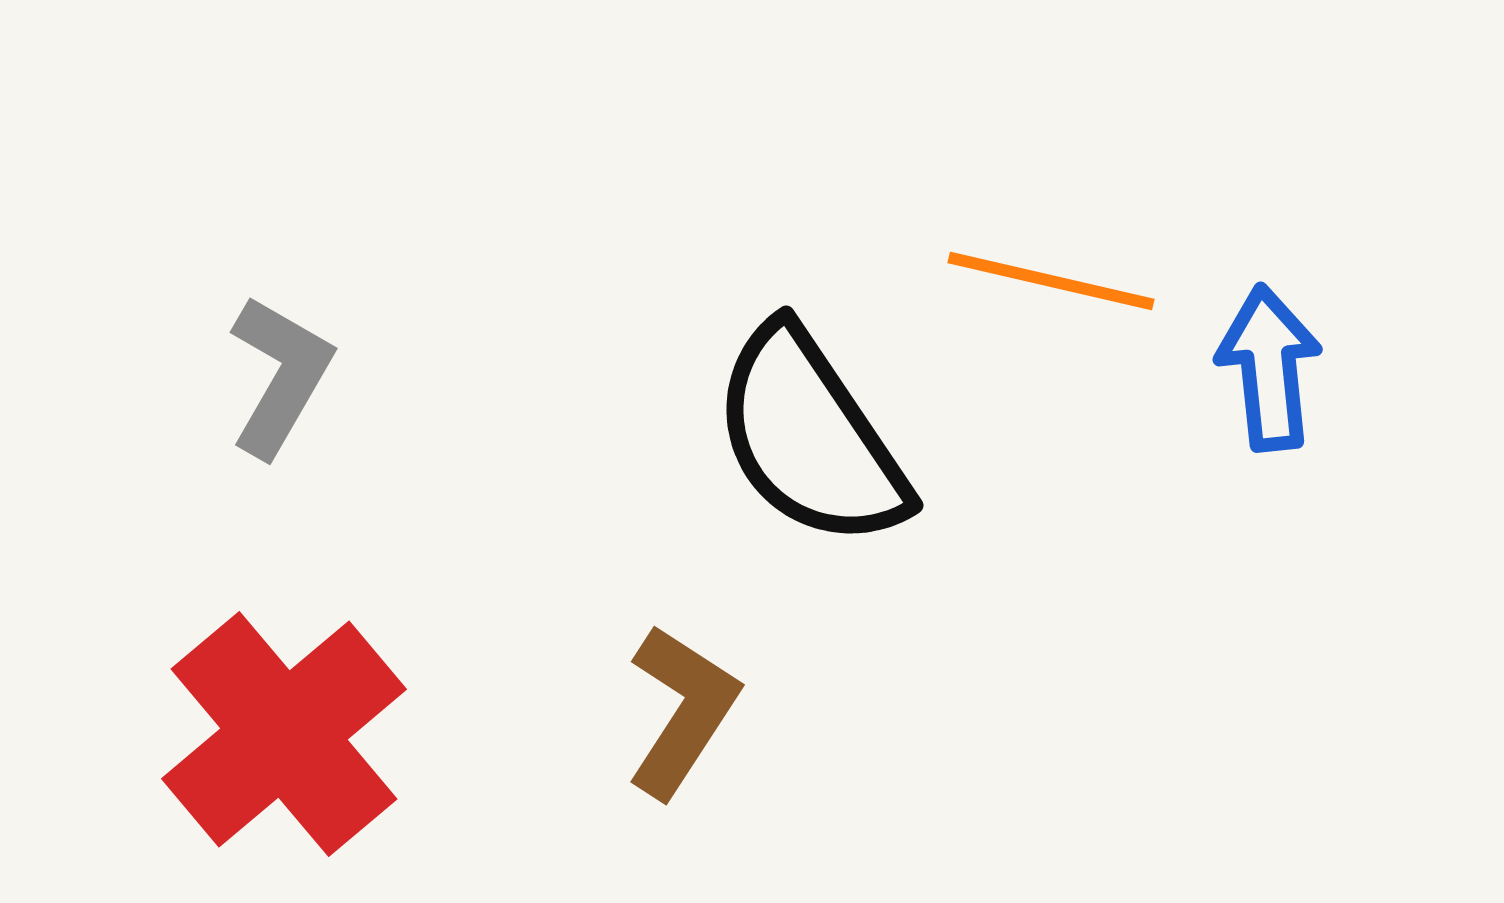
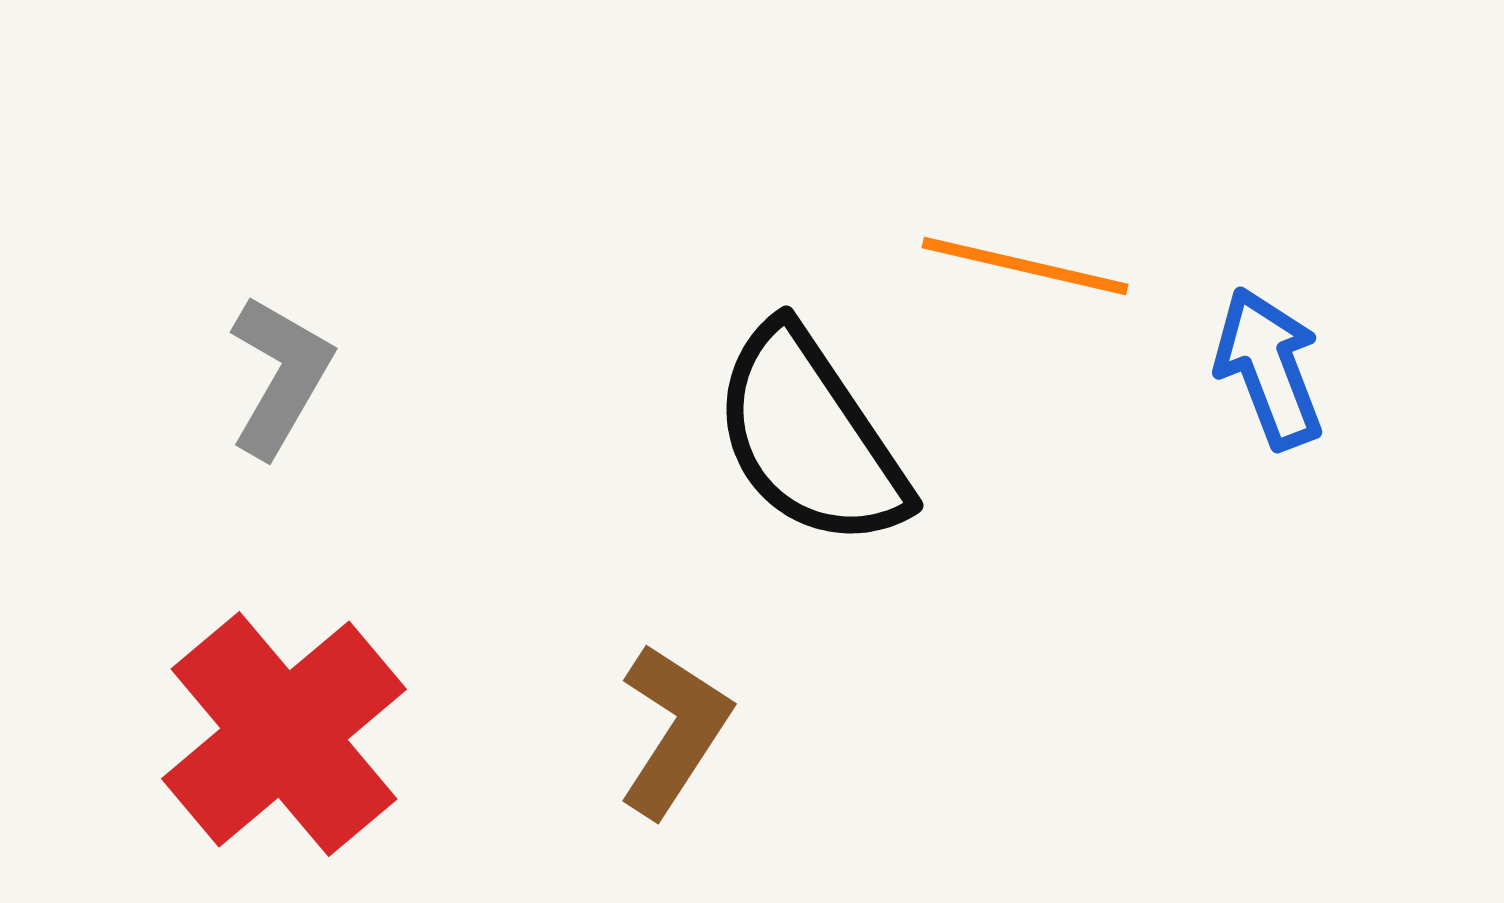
orange line: moved 26 px left, 15 px up
blue arrow: rotated 15 degrees counterclockwise
brown L-shape: moved 8 px left, 19 px down
